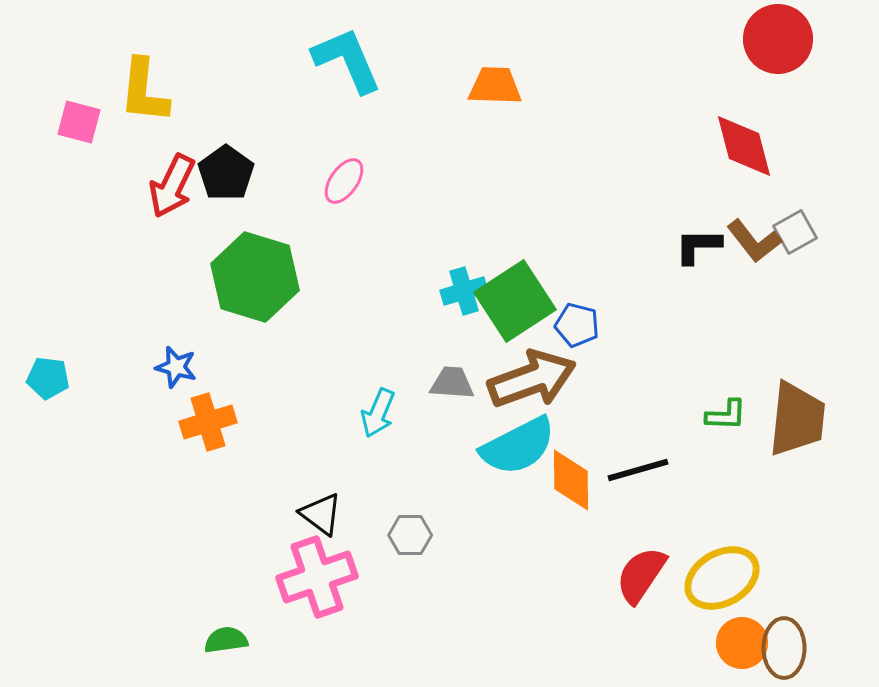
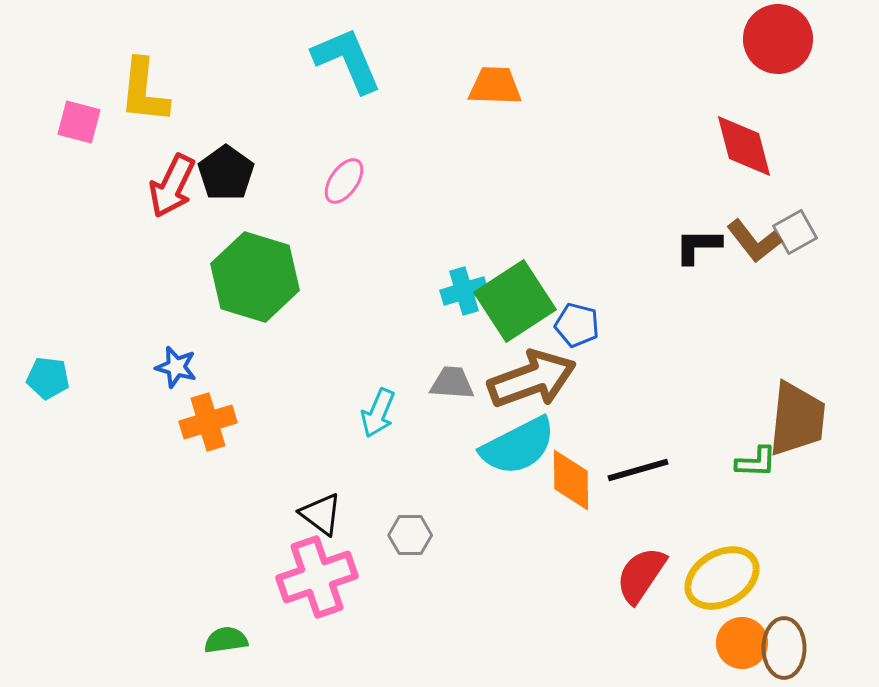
green L-shape: moved 30 px right, 47 px down
